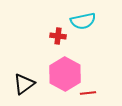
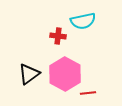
black triangle: moved 5 px right, 10 px up
